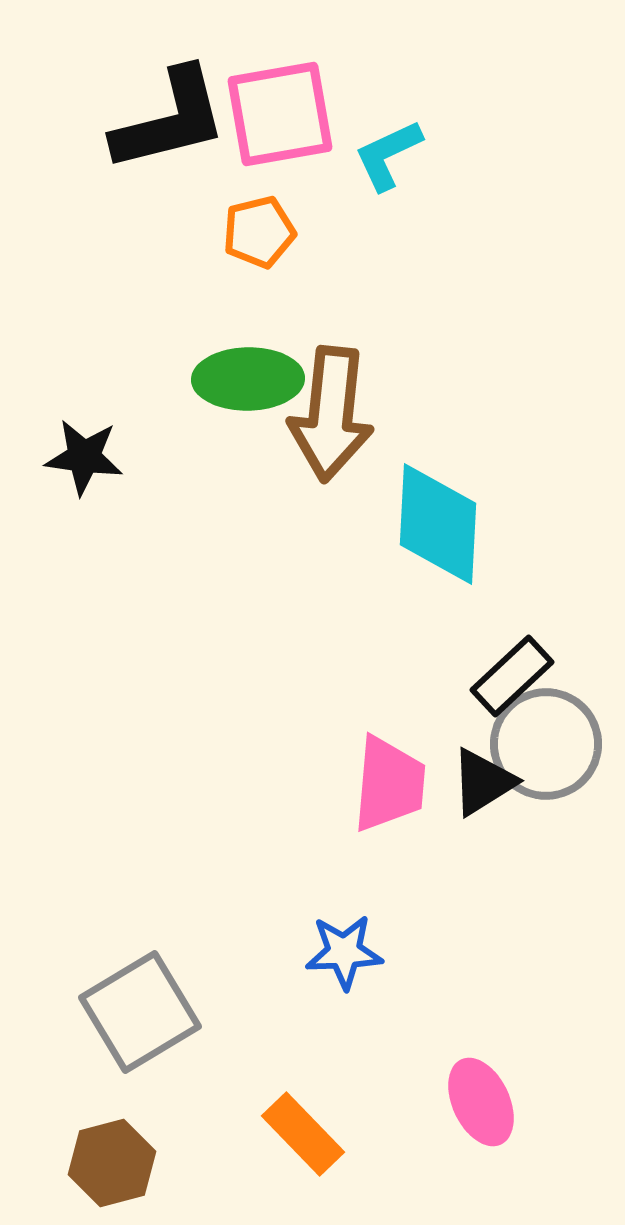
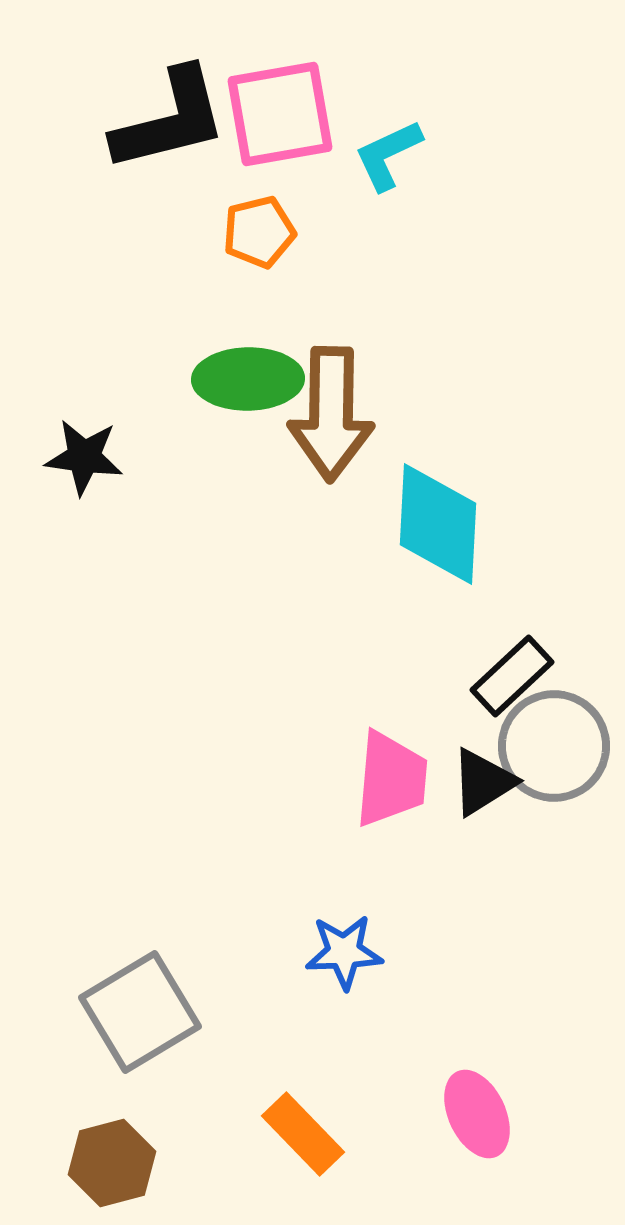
brown arrow: rotated 5 degrees counterclockwise
gray circle: moved 8 px right, 2 px down
pink trapezoid: moved 2 px right, 5 px up
pink ellipse: moved 4 px left, 12 px down
